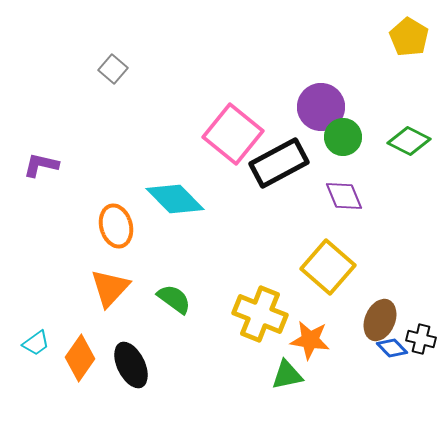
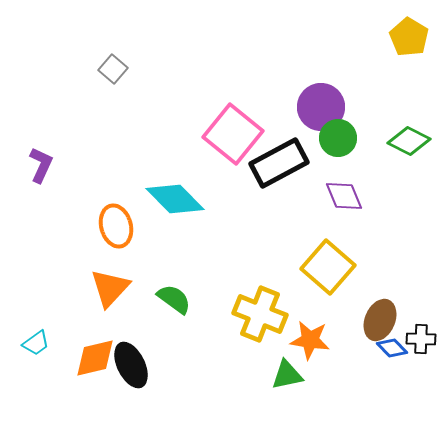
green circle: moved 5 px left, 1 px down
purple L-shape: rotated 102 degrees clockwise
black cross: rotated 12 degrees counterclockwise
orange diamond: moved 15 px right; rotated 42 degrees clockwise
